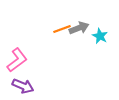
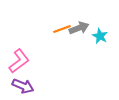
pink L-shape: moved 2 px right, 1 px down
